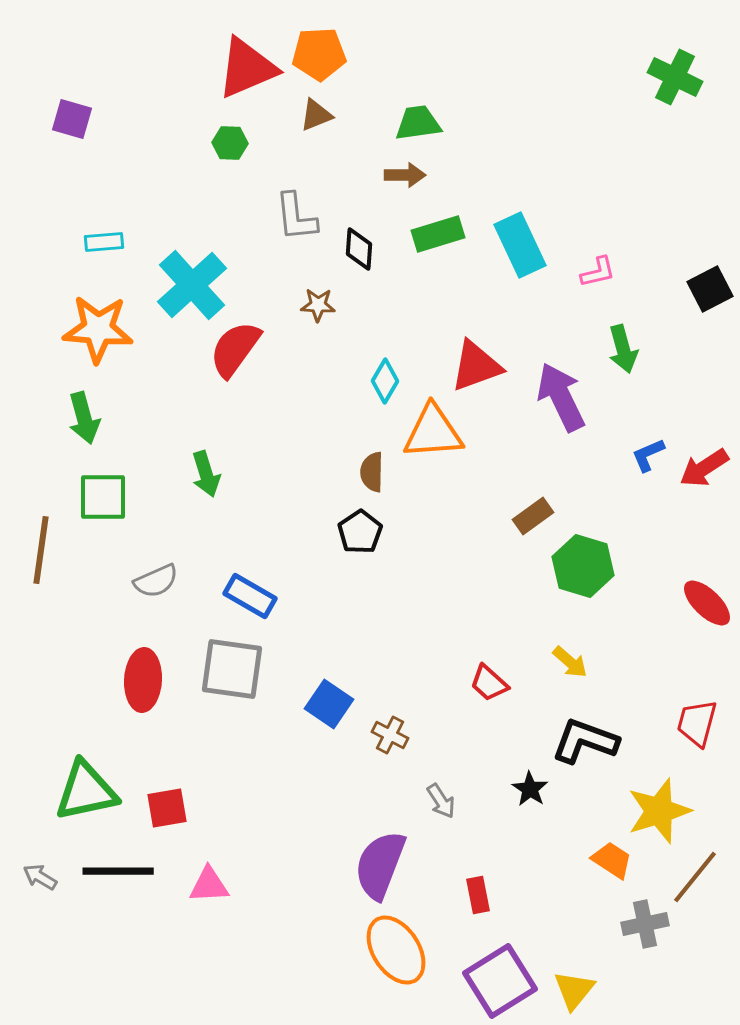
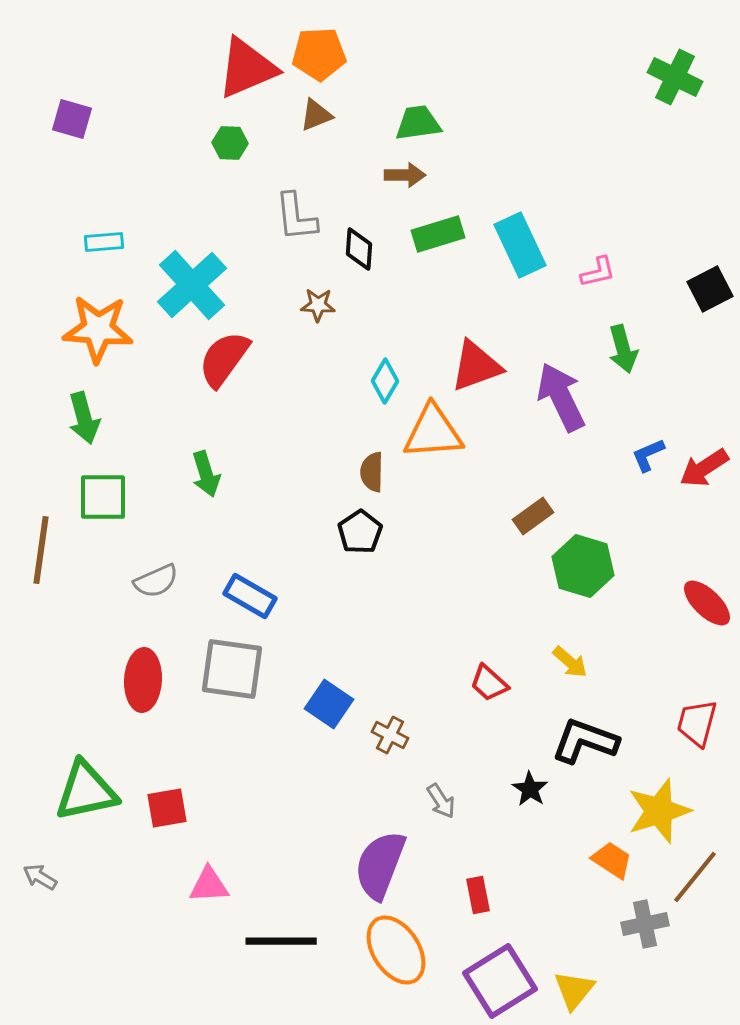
red semicircle at (235, 349): moved 11 px left, 10 px down
black line at (118, 871): moved 163 px right, 70 px down
